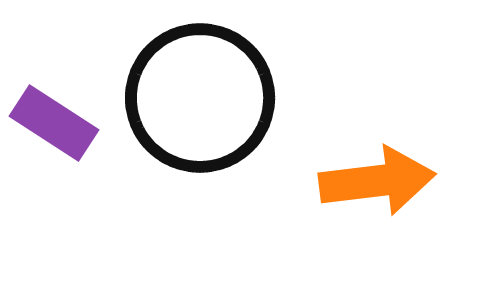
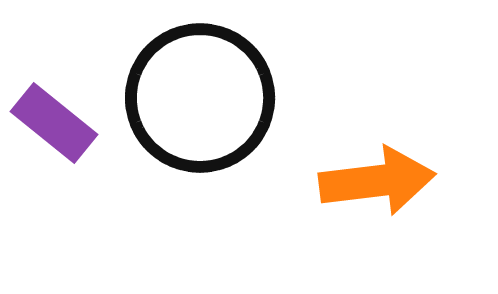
purple rectangle: rotated 6 degrees clockwise
